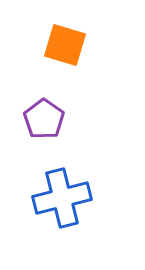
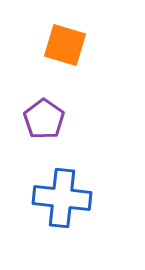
blue cross: rotated 20 degrees clockwise
